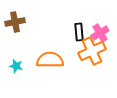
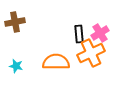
black rectangle: moved 2 px down
orange cross: moved 1 px left, 2 px down
orange semicircle: moved 6 px right, 2 px down
